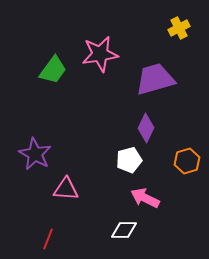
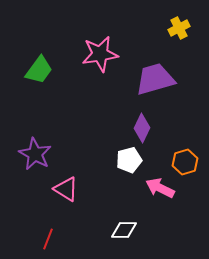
green trapezoid: moved 14 px left
purple diamond: moved 4 px left
orange hexagon: moved 2 px left, 1 px down
pink triangle: rotated 28 degrees clockwise
pink arrow: moved 15 px right, 10 px up
